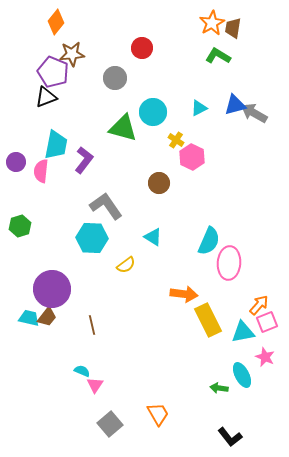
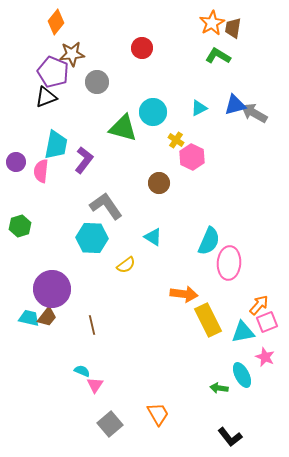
gray circle at (115, 78): moved 18 px left, 4 px down
